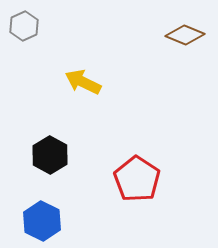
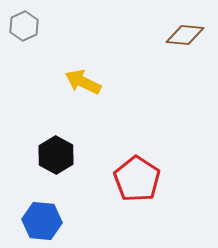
brown diamond: rotated 18 degrees counterclockwise
black hexagon: moved 6 px right
blue hexagon: rotated 21 degrees counterclockwise
